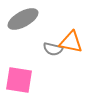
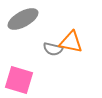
pink square: rotated 8 degrees clockwise
